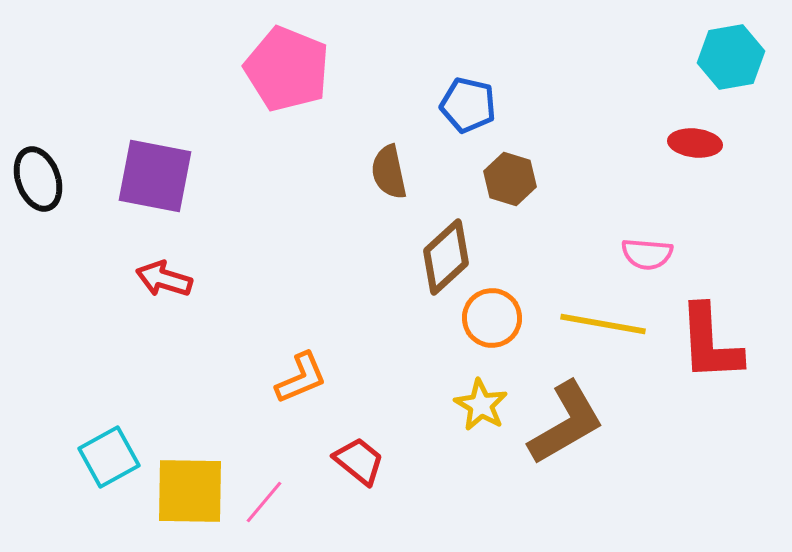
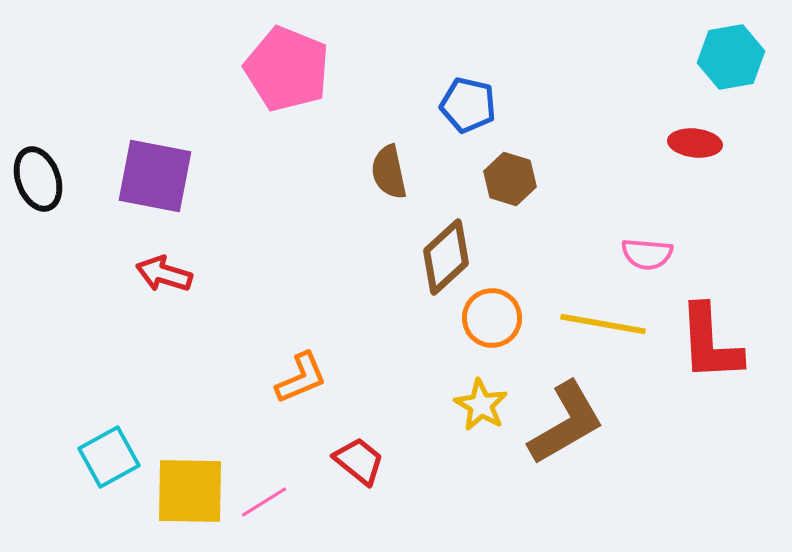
red arrow: moved 5 px up
pink line: rotated 18 degrees clockwise
